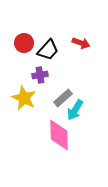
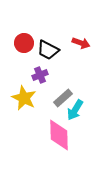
black trapezoid: rotated 75 degrees clockwise
purple cross: rotated 14 degrees counterclockwise
